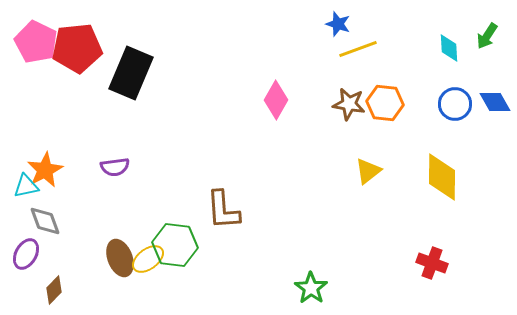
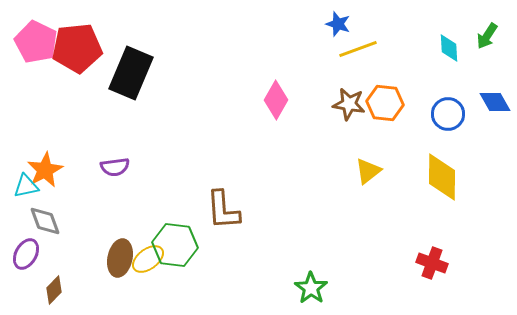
blue circle: moved 7 px left, 10 px down
brown ellipse: rotated 33 degrees clockwise
